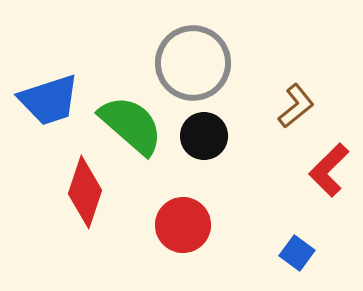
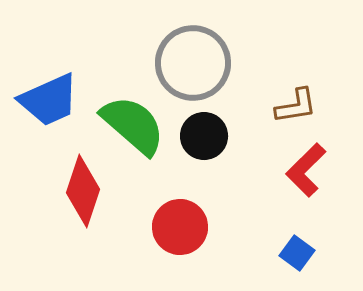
blue trapezoid: rotated 6 degrees counterclockwise
brown L-shape: rotated 30 degrees clockwise
green semicircle: moved 2 px right
red L-shape: moved 23 px left
red diamond: moved 2 px left, 1 px up
red circle: moved 3 px left, 2 px down
